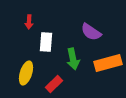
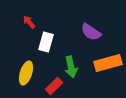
red arrow: rotated 136 degrees clockwise
white rectangle: rotated 12 degrees clockwise
green arrow: moved 2 px left, 8 px down
red rectangle: moved 2 px down
